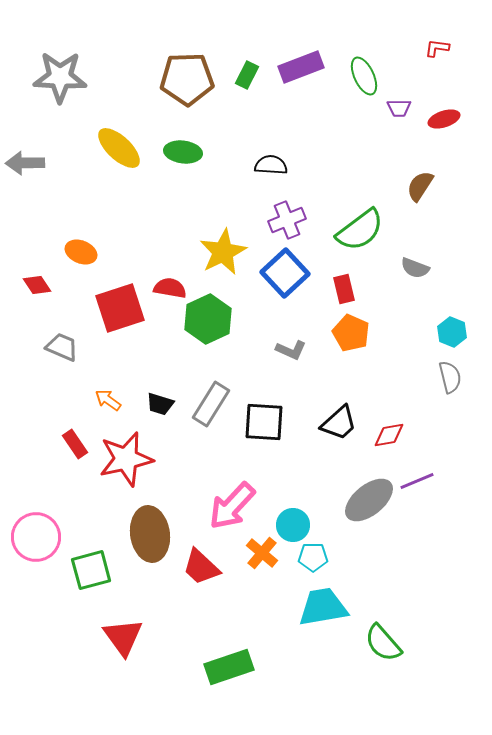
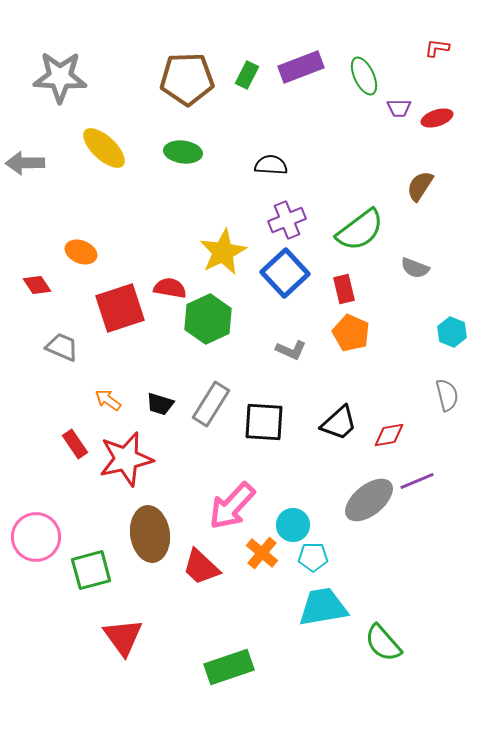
red ellipse at (444, 119): moved 7 px left, 1 px up
yellow ellipse at (119, 148): moved 15 px left
gray semicircle at (450, 377): moved 3 px left, 18 px down
